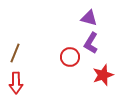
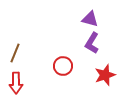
purple triangle: moved 1 px right, 1 px down
purple L-shape: moved 1 px right
red circle: moved 7 px left, 9 px down
red star: moved 2 px right
